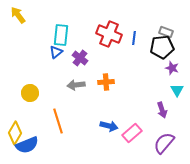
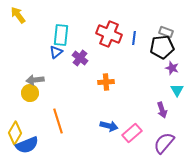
gray arrow: moved 41 px left, 5 px up
